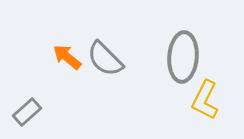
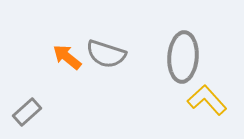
gray semicircle: moved 1 px right, 5 px up; rotated 27 degrees counterclockwise
yellow L-shape: moved 2 px right; rotated 111 degrees clockwise
